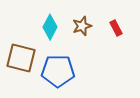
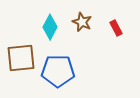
brown star: moved 4 px up; rotated 30 degrees counterclockwise
brown square: rotated 20 degrees counterclockwise
